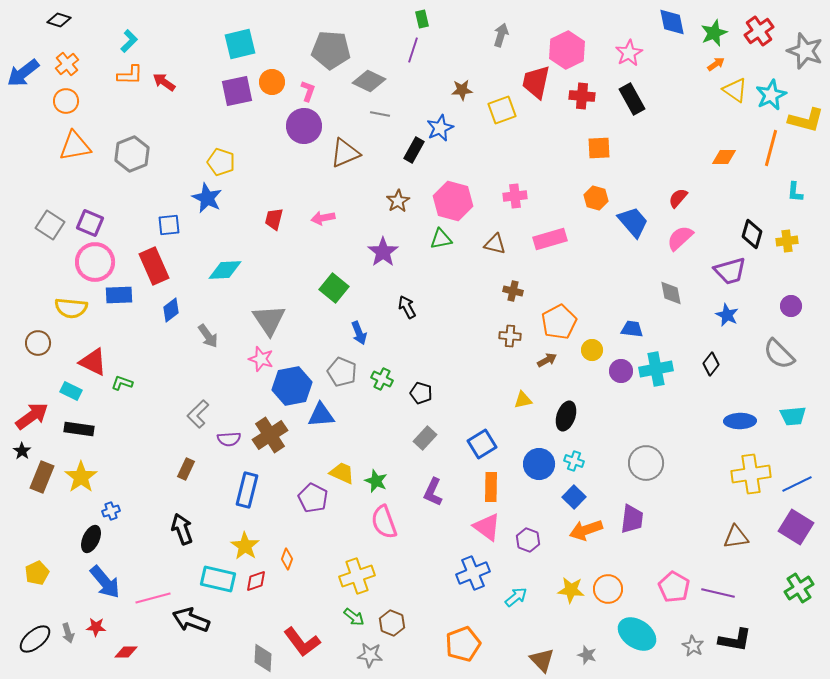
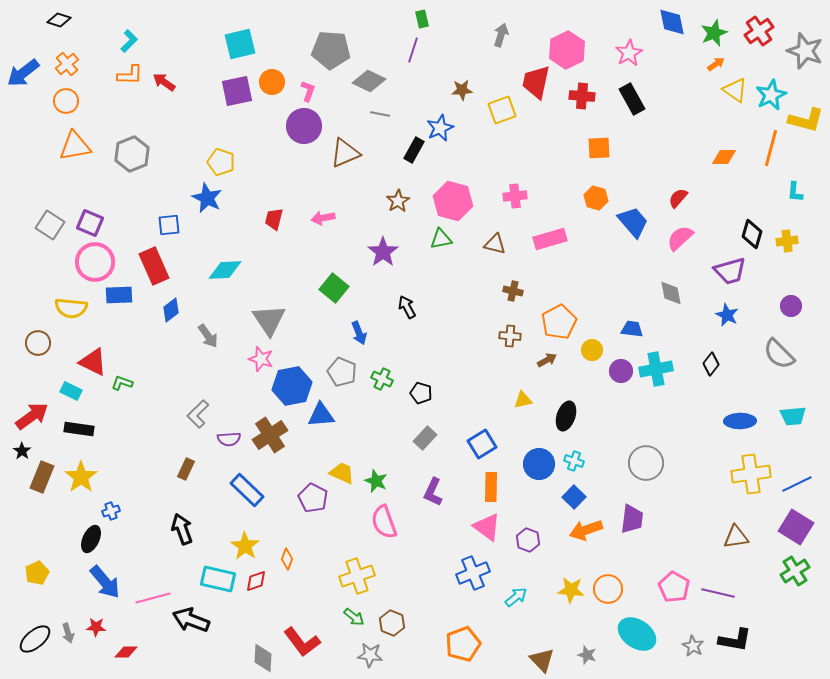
blue rectangle at (247, 490): rotated 60 degrees counterclockwise
green cross at (799, 588): moved 4 px left, 17 px up
